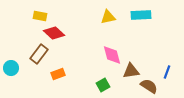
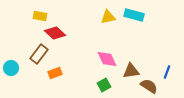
cyan rectangle: moved 7 px left; rotated 18 degrees clockwise
red diamond: moved 1 px right
pink diamond: moved 5 px left, 4 px down; rotated 10 degrees counterclockwise
orange rectangle: moved 3 px left, 1 px up
green square: moved 1 px right
